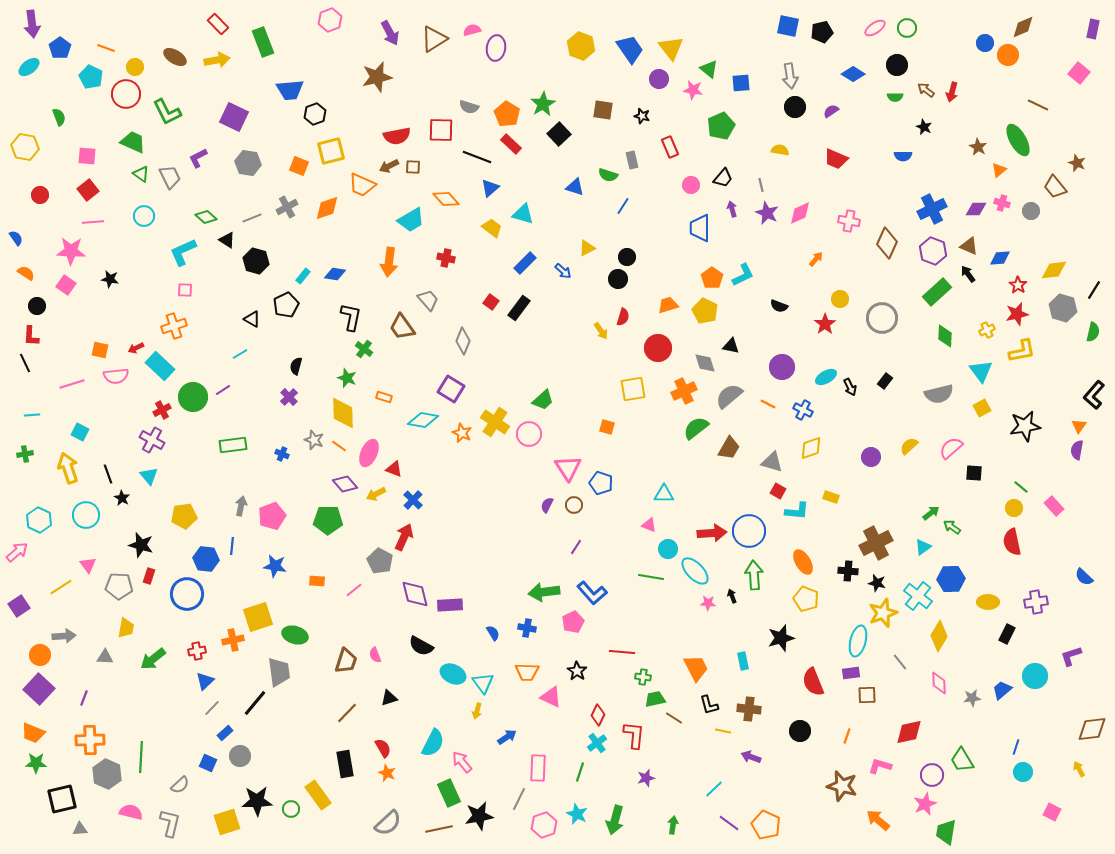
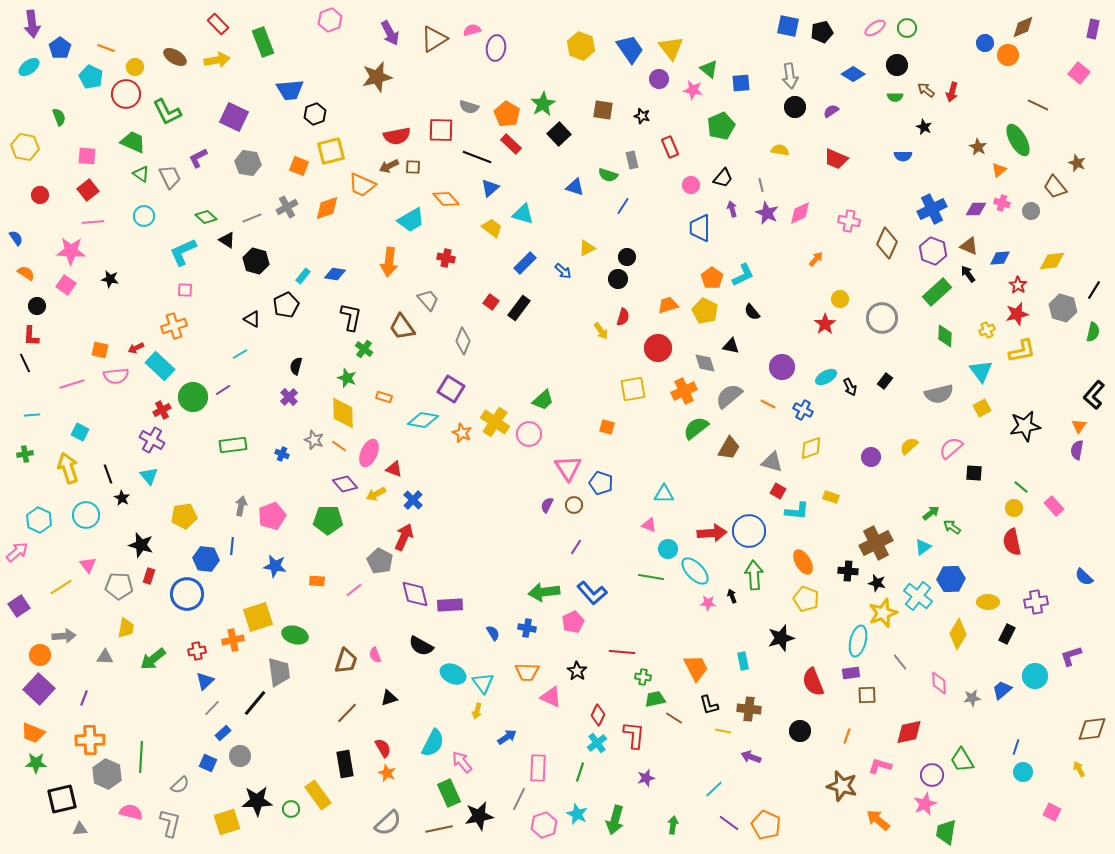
yellow diamond at (1054, 270): moved 2 px left, 9 px up
black semicircle at (779, 306): moved 27 px left, 6 px down; rotated 30 degrees clockwise
yellow diamond at (939, 636): moved 19 px right, 2 px up
blue rectangle at (225, 733): moved 2 px left
